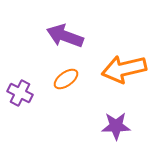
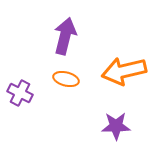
purple arrow: rotated 84 degrees clockwise
orange arrow: moved 2 px down
orange ellipse: rotated 50 degrees clockwise
